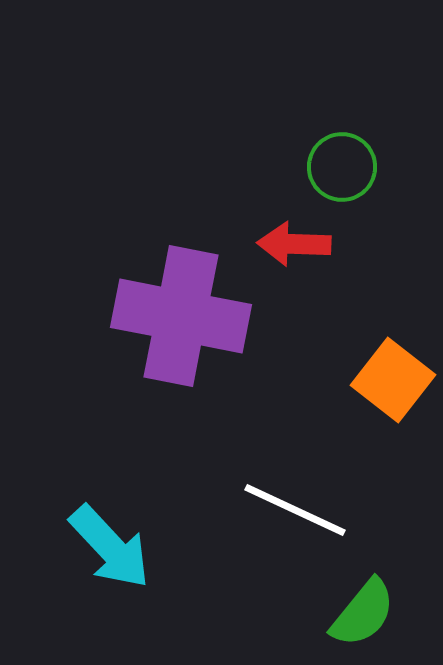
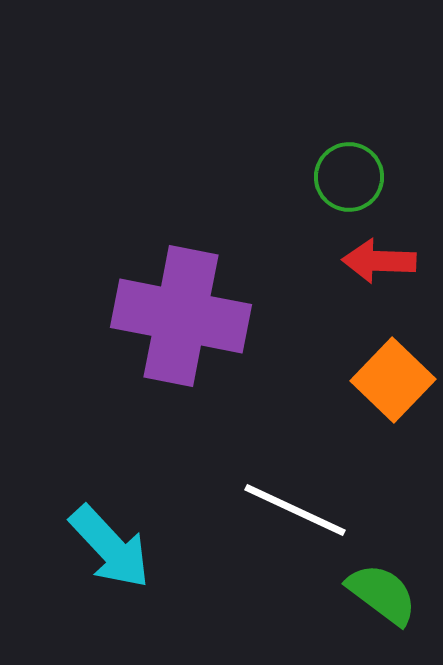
green circle: moved 7 px right, 10 px down
red arrow: moved 85 px right, 17 px down
orange square: rotated 6 degrees clockwise
green semicircle: moved 19 px right, 19 px up; rotated 92 degrees counterclockwise
